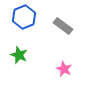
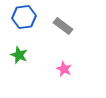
blue hexagon: rotated 15 degrees clockwise
